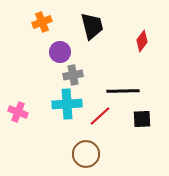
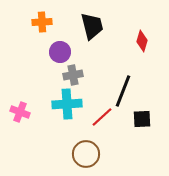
orange cross: rotated 18 degrees clockwise
red diamond: rotated 20 degrees counterclockwise
black line: rotated 68 degrees counterclockwise
pink cross: moved 2 px right
red line: moved 2 px right, 1 px down
